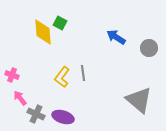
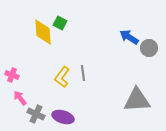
blue arrow: moved 13 px right
gray triangle: moved 2 px left; rotated 44 degrees counterclockwise
